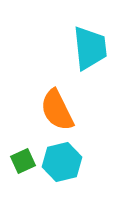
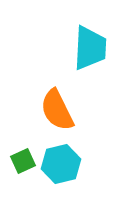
cyan trapezoid: rotated 9 degrees clockwise
cyan hexagon: moved 1 px left, 2 px down
